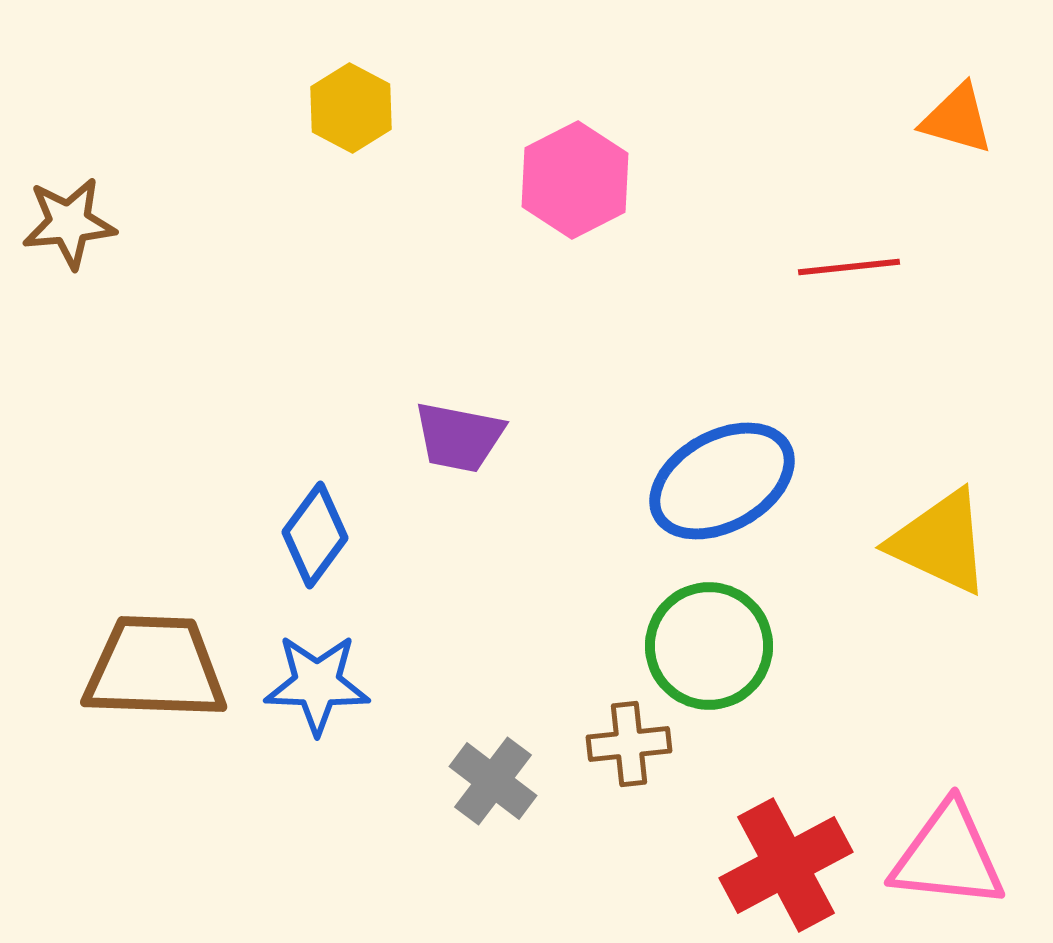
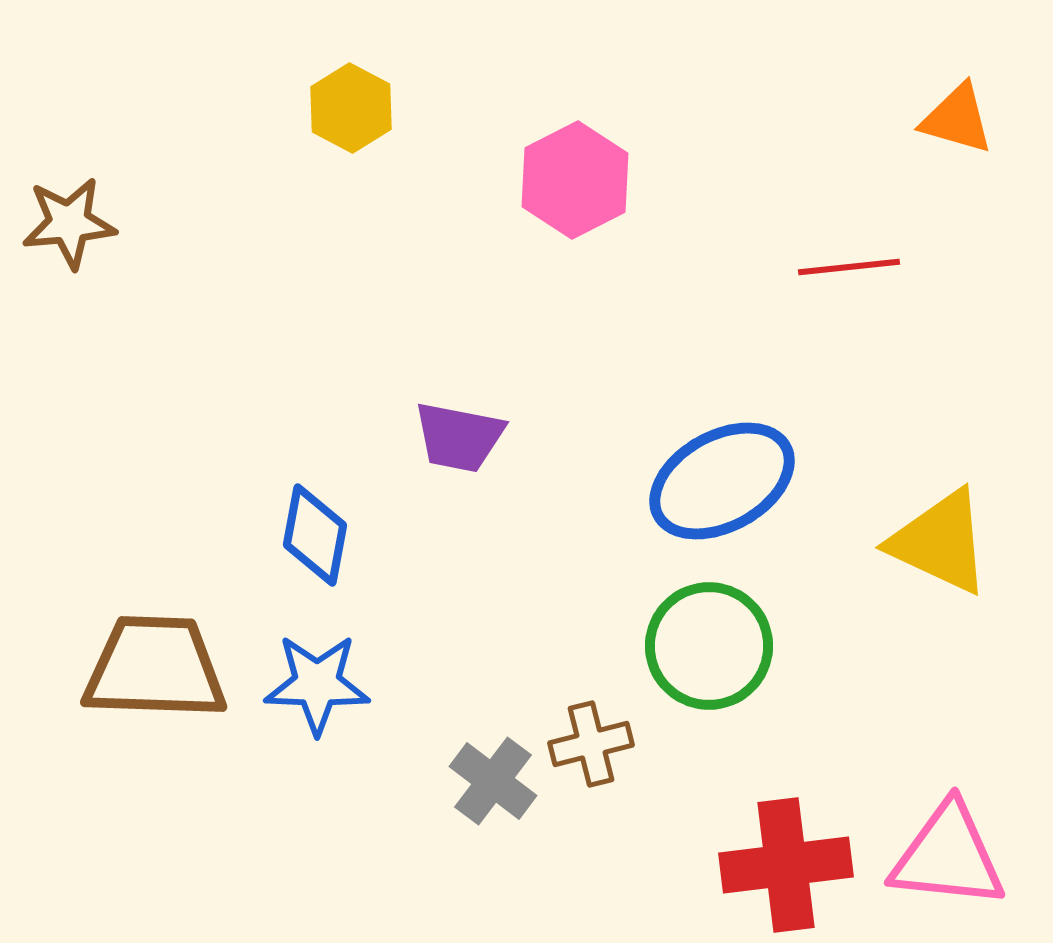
blue diamond: rotated 26 degrees counterclockwise
brown cross: moved 38 px left; rotated 8 degrees counterclockwise
red cross: rotated 21 degrees clockwise
